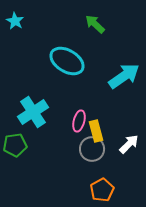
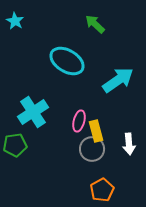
cyan arrow: moved 6 px left, 4 px down
white arrow: rotated 130 degrees clockwise
